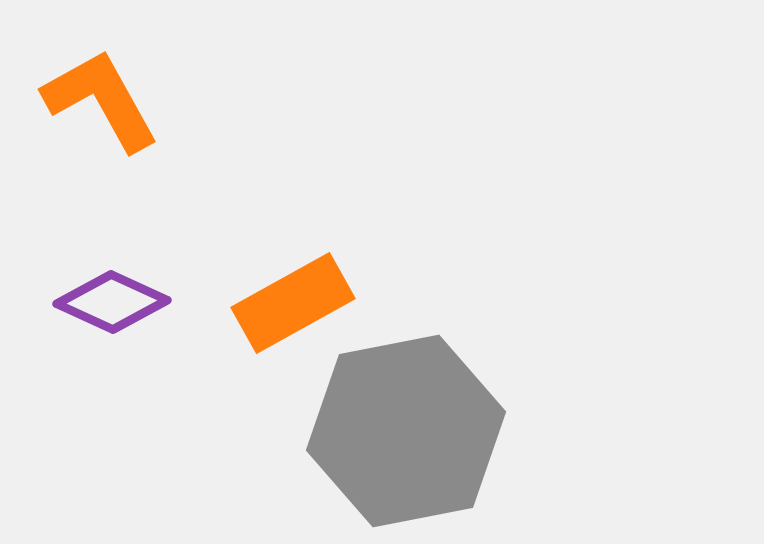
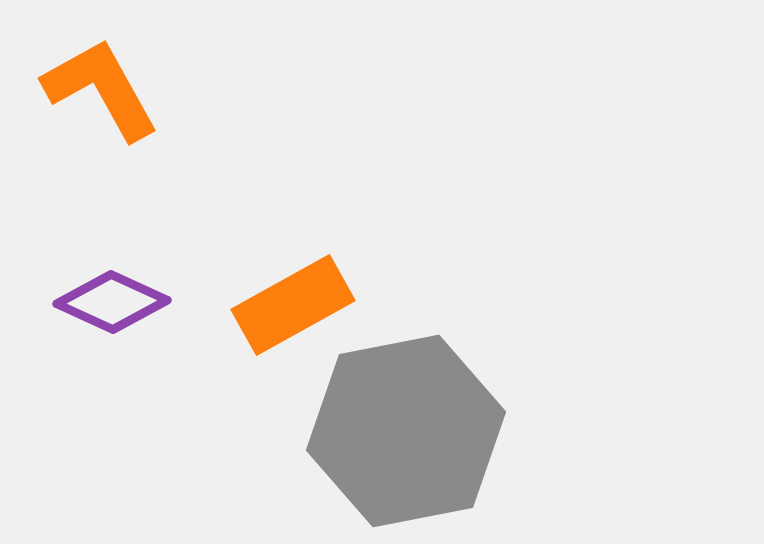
orange L-shape: moved 11 px up
orange rectangle: moved 2 px down
